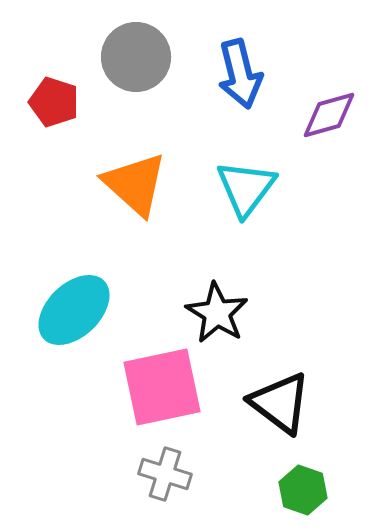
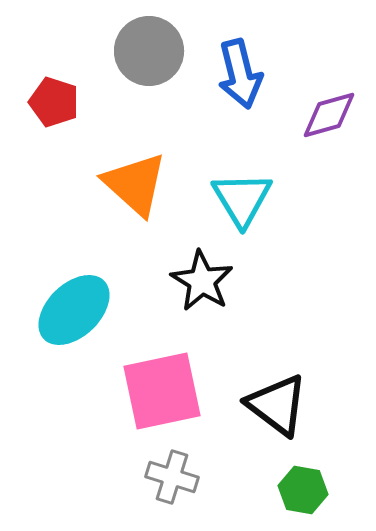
gray circle: moved 13 px right, 6 px up
cyan triangle: moved 4 px left, 11 px down; rotated 8 degrees counterclockwise
black star: moved 15 px left, 32 px up
pink square: moved 4 px down
black triangle: moved 3 px left, 2 px down
gray cross: moved 7 px right, 3 px down
green hexagon: rotated 9 degrees counterclockwise
